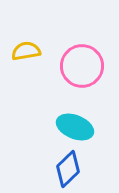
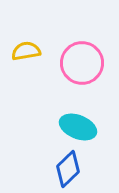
pink circle: moved 3 px up
cyan ellipse: moved 3 px right
